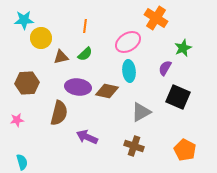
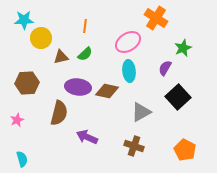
black square: rotated 25 degrees clockwise
pink star: rotated 16 degrees counterclockwise
cyan semicircle: moved 3 px up
